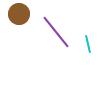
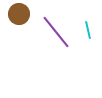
cyan line: moved 14 px up
